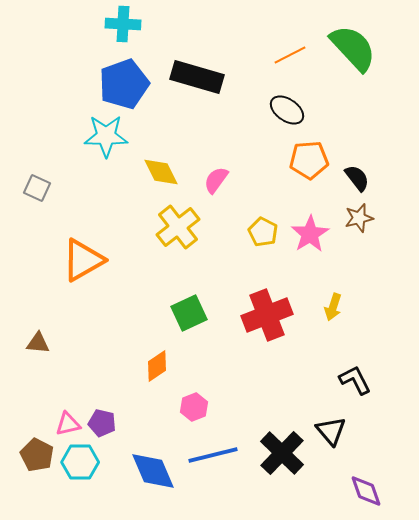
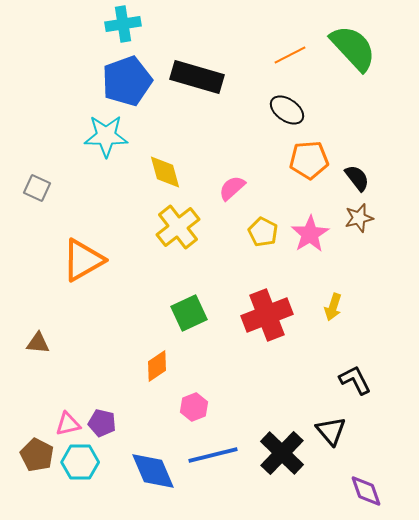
cyan cross: rotated 12 degrees counterclockwise
blue pentagon: moved 3 px right, 3 px up
yellow diamond: moved 4 px right; rotated 12 degrees clockwise
pink semicircle: moved 16 px right, 8 px down; rotated 12 degrees clockwise
